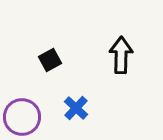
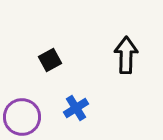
black arrow: moved 5 px right
blue cross: rotated 15 degrees clockwise
